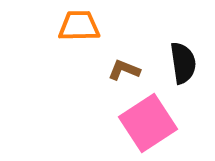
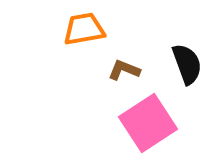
orange trapezoid: moved 5 px right, 3 px down; rotated 9 degrees counterclockwise
black semicircle: moved 4 px right, 1 px down; rotated 12 degrees counterclockwise
